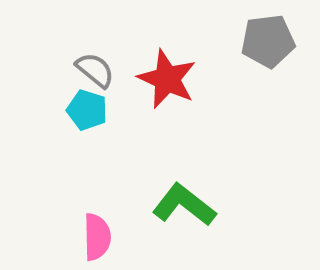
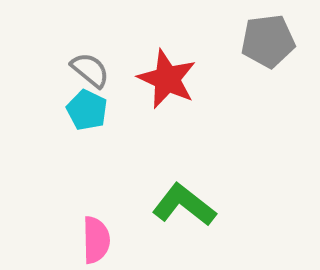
gray semicircle: moved 5 px left
cyan pentagon: rotated 9 degrees clockwise
pink semicircle: moved 1 px left, 3 px down
